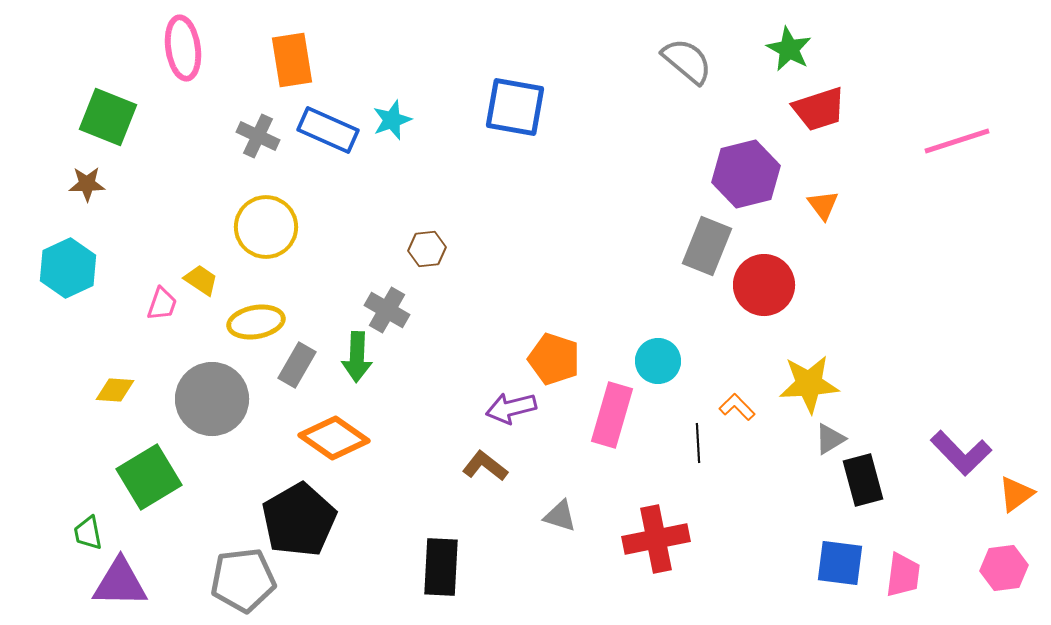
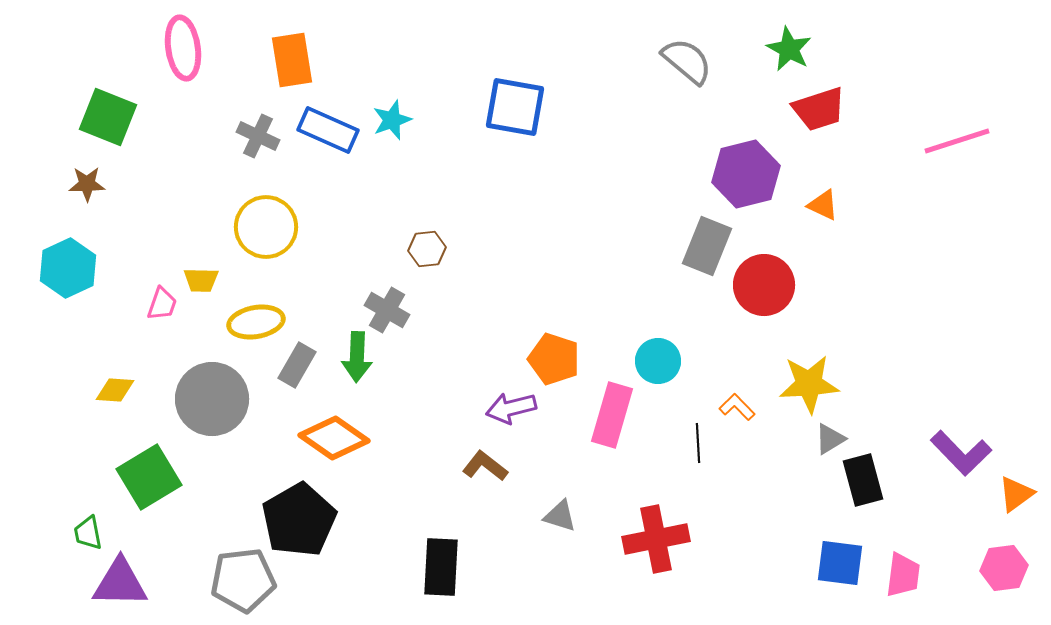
orange triangle at (823, 205): rotated 28 degrees counterclockwise
yellow trapezoid at (201, 280): rotated 147 degrees clockwise
